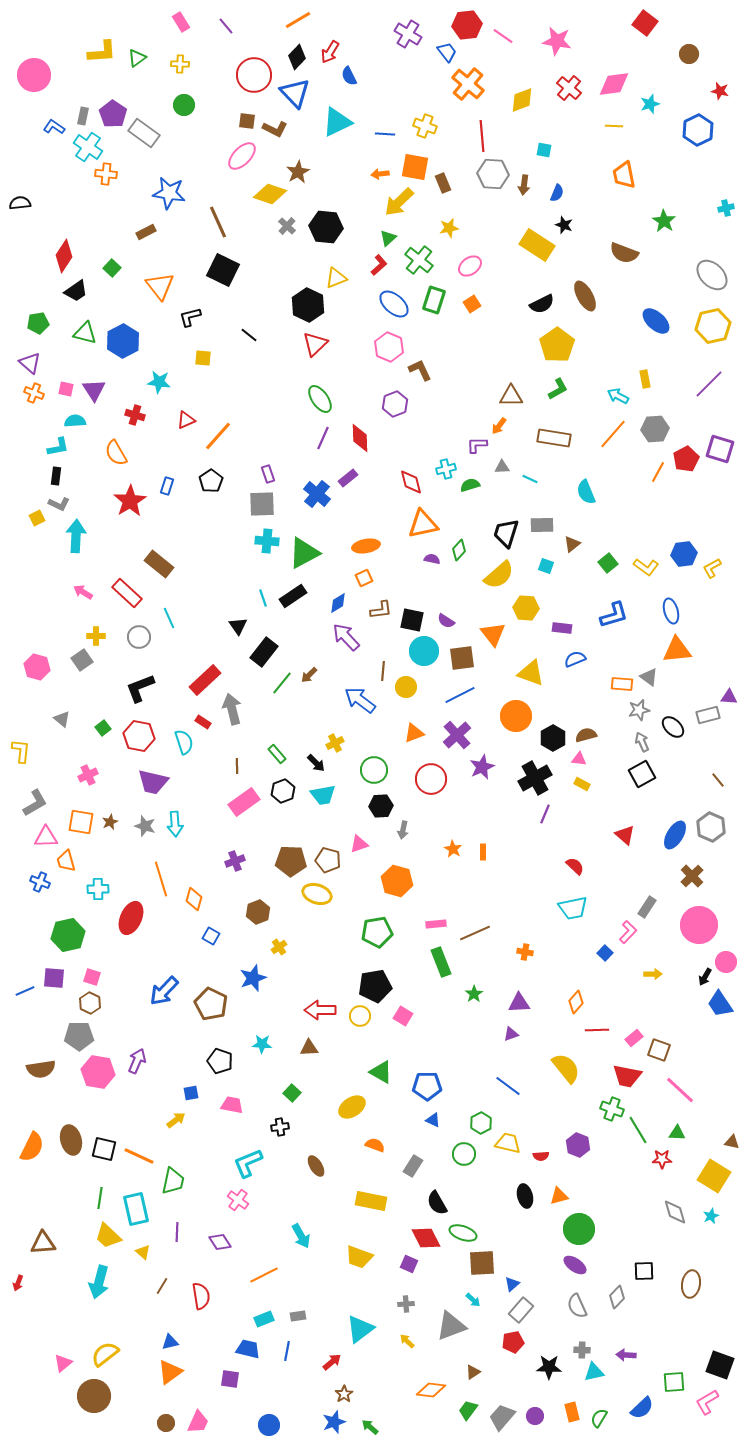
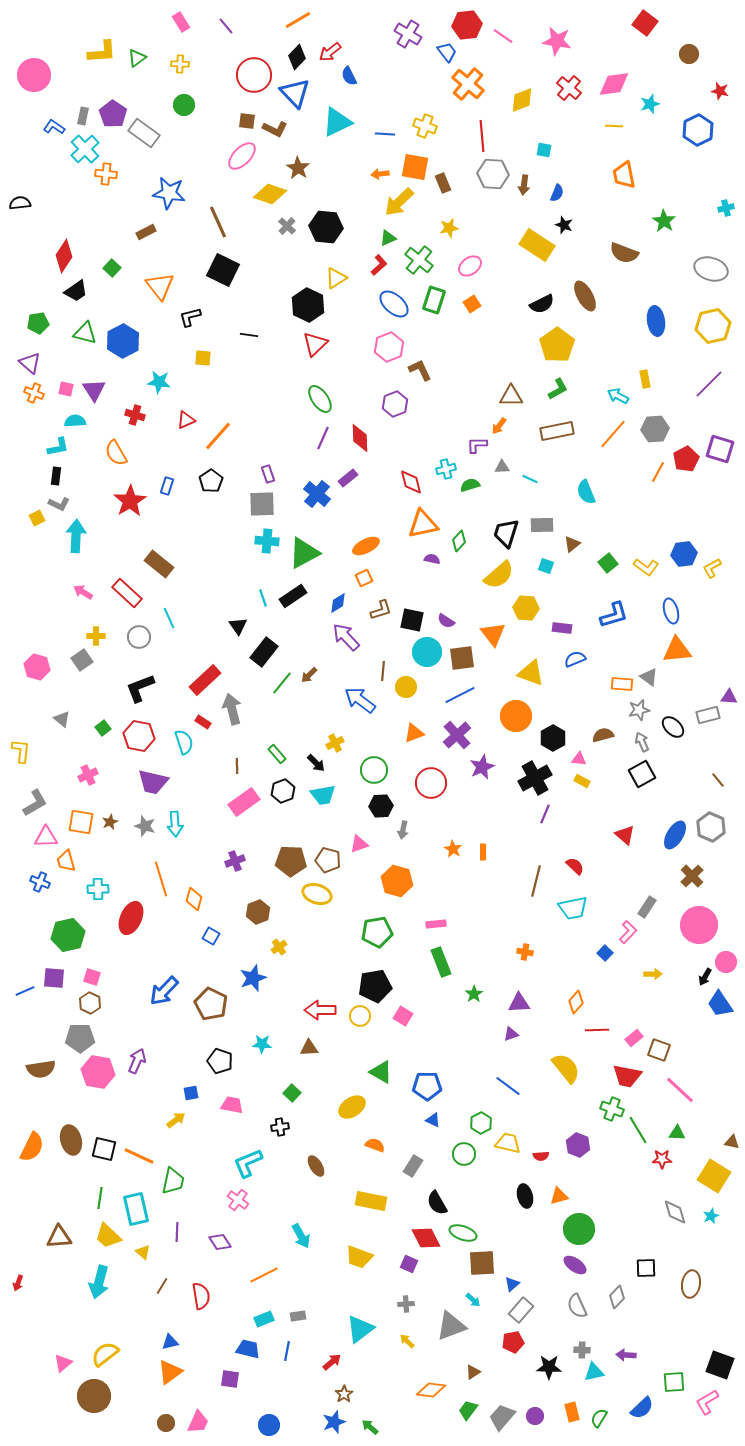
red arrow at (330, 52): rotated 20 degrees clockwise
cyan cross at (88, 147): moved 3 px left, 2 px down; rotated 12 degrees clockwise
brown star at (298, 172): moved 4 px up; rotated 10 degrees counterclockwise
green triangle at (388, 238): rotated 18 degrees clockwise
gray ellipse at (712, 275): moved 1 px left, 6 px up; rotated 28 degrees counterclockwise
yellow triangle at (336, 278): rotated 10 degrees counterclockwise
blue ellipse at (656, 321): rotated 40 degrees clockwise
black line at (249, 335): rotated 30 degrees counterclockwise
pink hexagon at (389, 347): rotated 16 degrees clockwise
brown rectangle at (554, 438): moved 3 px right, 7 px up; rotated 20 degrees counterclockwise
orange ellipse at (366, 546): rotated 16 degrees counterclockwise
green diamond at (459, 550): moved 9 px up
brown L-shape at (381, 610): rotated 10 degrees counterclockwise
cyan circle at (424, 651): moved 3 px right, 1 px down
brown semicircle at (586, 735): moved 17 px right
red circle at (431, 779): moved 4 px down
yellow rectangle at (582, 784): moved 3 px up
brown line at (475, 933): moved 61 px right, 52 px up; rotated 52 degrees counterclockwise
gray pentagon at (79, 1036): moved 1 px right, 2 px down
brown triangle at (43, 1243): moved 16 px right, 6 px up
black square at (644, 1271): moved 2 px right, 3 px up
